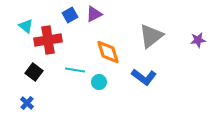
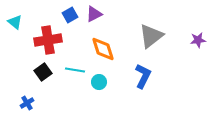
cyan triangle: moved 11 px left, 4 px up
orange diamond: moved 5 px left, 3 px up
black square: moved 9 px right; rotated 18 degrees clockwise
blue L-shape: moved 1 px left, 1 px up; rotated 100 degrees counterclockwise
blue cross: rotated 16 degrees clockwise
